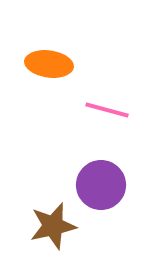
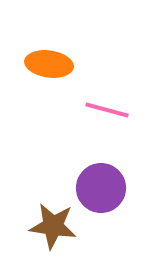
purple circle: moved 3 px down
brown star: rotated 21 degrees clockwise
